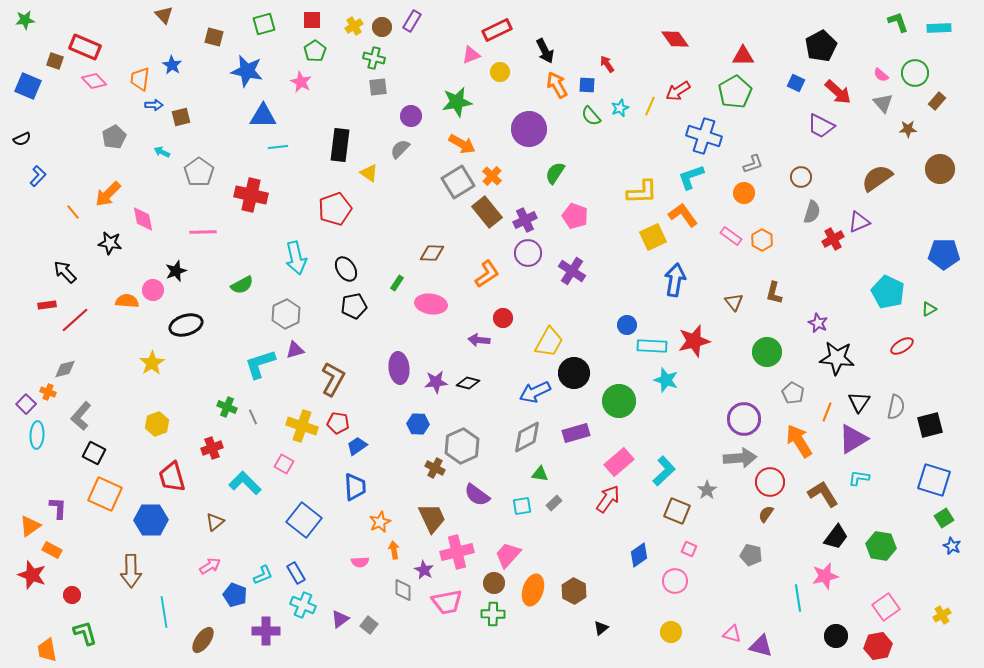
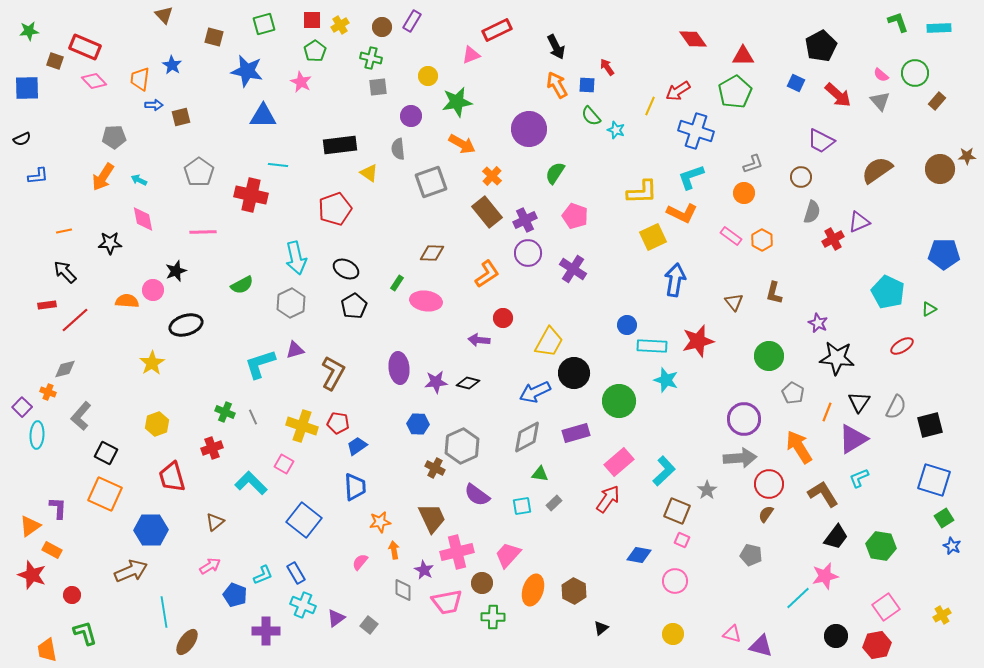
green star at (25, 20): moved 4 px right, 11 px down
yellow cross at (354, 26): moved 14 px left, 1 px up
red diamond at (675, 39): moved 18 px right
black arrow at (545, 51): moved 11 px right, 4 px up
green cross at (374, 58): moved 3 px left
red arrow at (607, 64): moved 3 px down
yellow circle at (500, 72): moved 72 px left, 4 px down
blue square at (28, 86): moved 1 px left, 2 px down; rotated 24 degrees counterclockwise
red arrow at (838, 92): moved 3 px down
gray triangle at (883, 103): moved 3 px left, 2 px up
cyan star at (620, 108): moved 4 px left, 22 px down; rotated 30 degrees counterclockwise
purple trapezoid at (821, 126): moved 15 px down
brown star at (908, 129): moved 59 px right, 27 px down
blue cross at (704, 136): moved 8 px left, 5 px up
gray pentagon at (114, 137): rotated 25 degrees clockwise
black rectangle at (340, 145): rotated 76 degrees clockwise
cyan line at (278, 147): moved 18 px down; rotated 12 degrees clockwise
gray semicircle at (400, 149): moved 2 px left; rotated 50 degrees counterclockwise
cyan arrow at (162, 152): moved 23 px left, 28 px down
blue L-shape at (38, 176): rotated 40 degrees clockwise
brown semicircle at (877, 178): moved 8 px up
gray square at (458, 182): moved 27 px left; rotated 12 degrees clockwise
orange arrow at (108, 194): moved 5 px left, 17 px up; rotated 12 degrees counterclockwise
orange line at (73, 212): moved 9 px left, 19 px down; rotated 63 degrees counterclockwise
orange L-shape at (683, 215): moved 1 px left, 2 px up; rotated 152 degrees clockwise
black star at (110, 243): rotated 10 degrees counterclockwise
black ellipse at (346, 269): rotated 30 degrees counterclockwise
purple cross at (572, 271): moved 1 px right, 2 px up
pink ellipse at (431, 304): moved 5 px left, 3 px up
black pentagon at (354, 306): rotated 20 degrees counterclockwise
gray hexagon at (286, 314): moved 5 px right, 11 px up
red star at (694, 341): moved 4 px right
green circle at (767, 352): moved 2 px right, 4 px down
brown L-shape at (333, 379): moved 6 px up
purple square at (26, 404): moved 4 px left, 3 px down
green cross at (227, 407): moved 2 px left, 5 px down
gray semicircle at (896, 407): rotated 15 degrees clockwise
orange arrow at (799, 441): moved 6 px down
black square at (94, 453): moved 12 px right
cyan L-shape at (859, 478): rotated 30 degrees counterclockwise
red circle at (770, 482): moved 1 px left, 2 px down
cyan L-shape at (245, 483): moved 6 px right
blue hexagon at (151, 520): moved 10 px down
orange star at (380, 522): rotated 15 degrees clockwise
pink square at (689, 549): moved 7 px left, 9 px up
blue diamond at (639, 555): rotated 45 degrees clockwise
pink semicircle at (360, 562): rotated 132 degrees clockwise
brown arrow at (131, 571): rotated 112 degrees counterclockwise
brown circle at (494, 583): moved 12 px left
cyan line at (798, 598): rotated 56 degrees clockwise
green cross at (493, 614): moved 3 px down
purple triangle at (340, 619): moved 4 px left, 1 px up
yellow circle at (671, 632): moved 2 px right, 2 px down
brown ellipse at (203, 640): moved 16 px left, 2 px down
red hexagon at (878, 646): moved 1 px left, 1 px up
